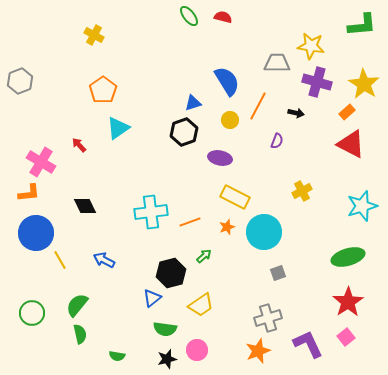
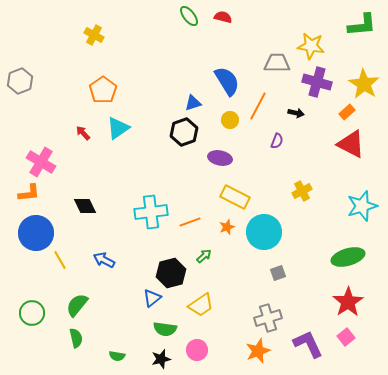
red arrow at (79, 145): moved 4 px right, 12 px up
green semicircle at (80, 334): moved 4 px left, 4 px down
black star at (167, 359): moved 6 px left
